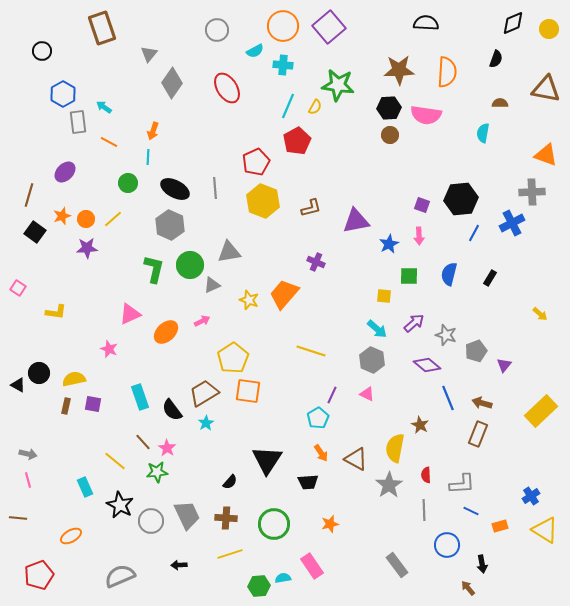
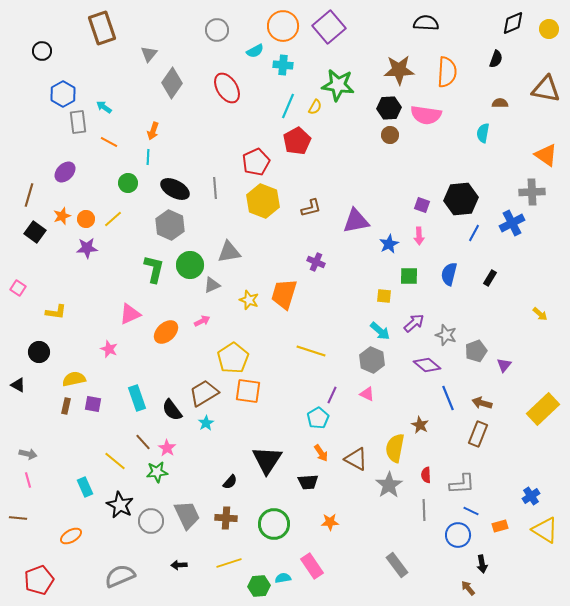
orange triangle at (546, 155): rotated 15 degrees clockwise
orange trapezoid at (284, 294): rotated 24 degrees counterclockwise
cyan arrow at (377, 329): moved 3 px right, 2 px down
black circle at (39, 373): moved 21 px up
cyan rectangle at (140, 397): moved 3 px left, 1 px down
yellow rectangle at (541, 411): moved 2 px right, 2 px up
orange star at (330, 524): moved 2 px up; rotated 12 degrees clockwise
blue circle at (447, 545): moved 11 px right, 10 px up
yellow line at (230, 554): moved 1 px left, 9 px down
red pentagon at (39, 575): moved 5 px down
